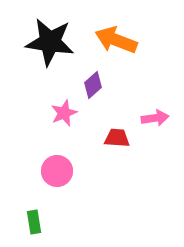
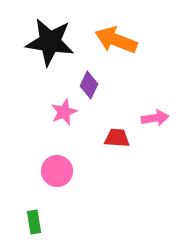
purple diamond: moved 4 px left; rotated 24 degrees counterclockwise
pink star: moved 1 px up
